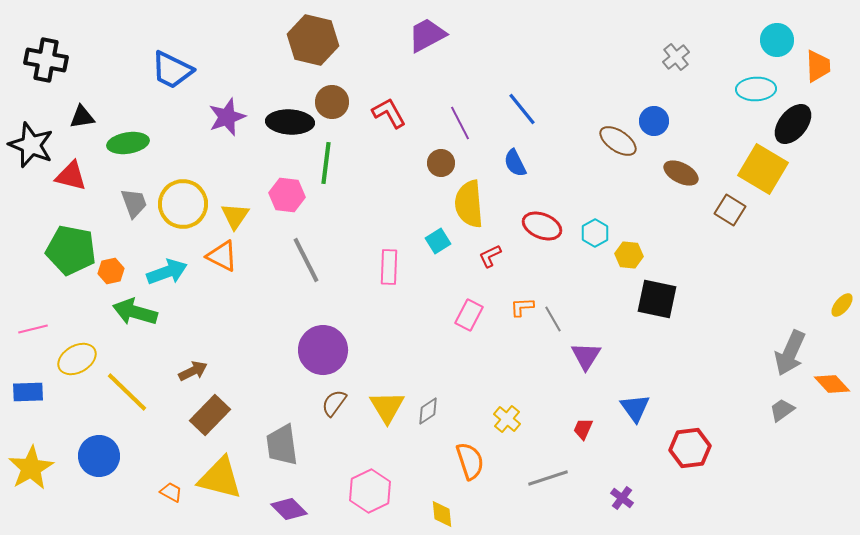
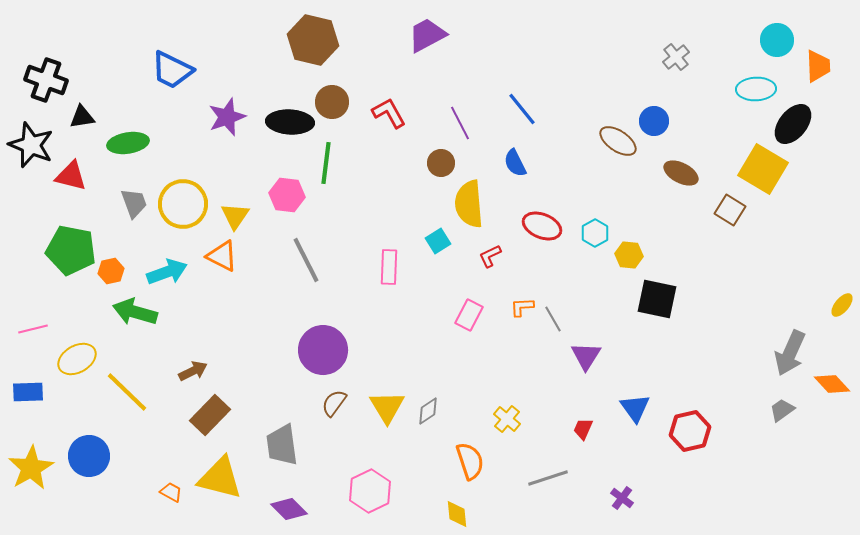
black cross at (46, 60): moved 20 px down; rotated 9 degrees clockwise
red hexagon at (690, 448): moved 17 px up; rotated 6 degrees counterclockwise
blue circle at (99, 456): moved 10 px left
yellow diamond at (442, 514): moved 15 px right
